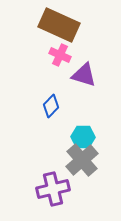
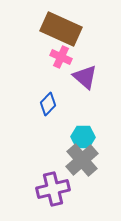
brown rectangle: moved 2 px right, 4 px down
pink cross: moved 1 px right, 2 px down
purple triangle: moved 1 px right, 2 px down; rotated 24 degrees clockwise
blue diamond: moved 3 px left, 2 px up
